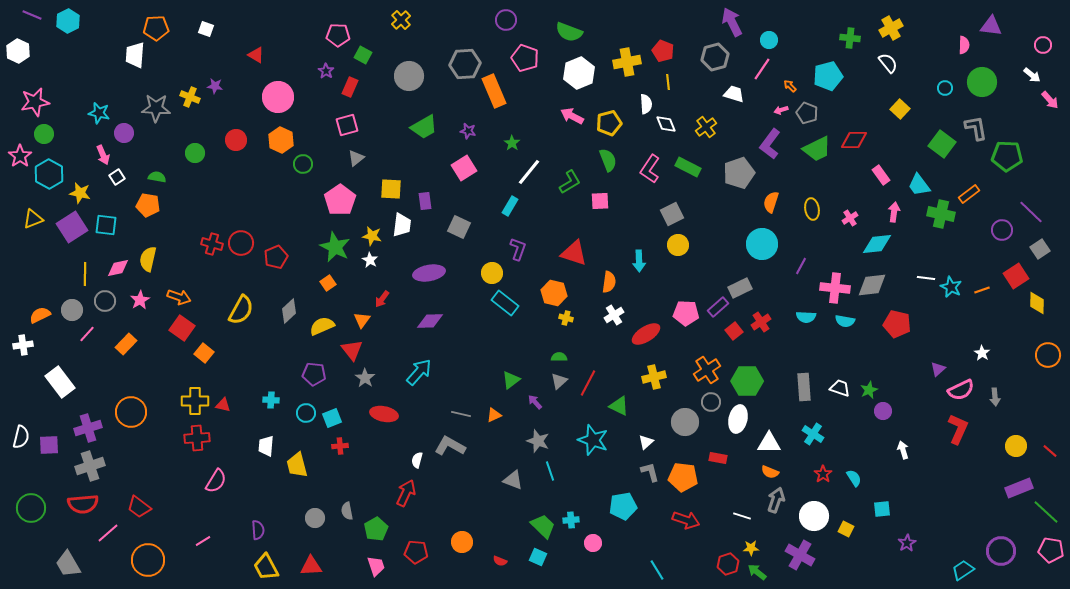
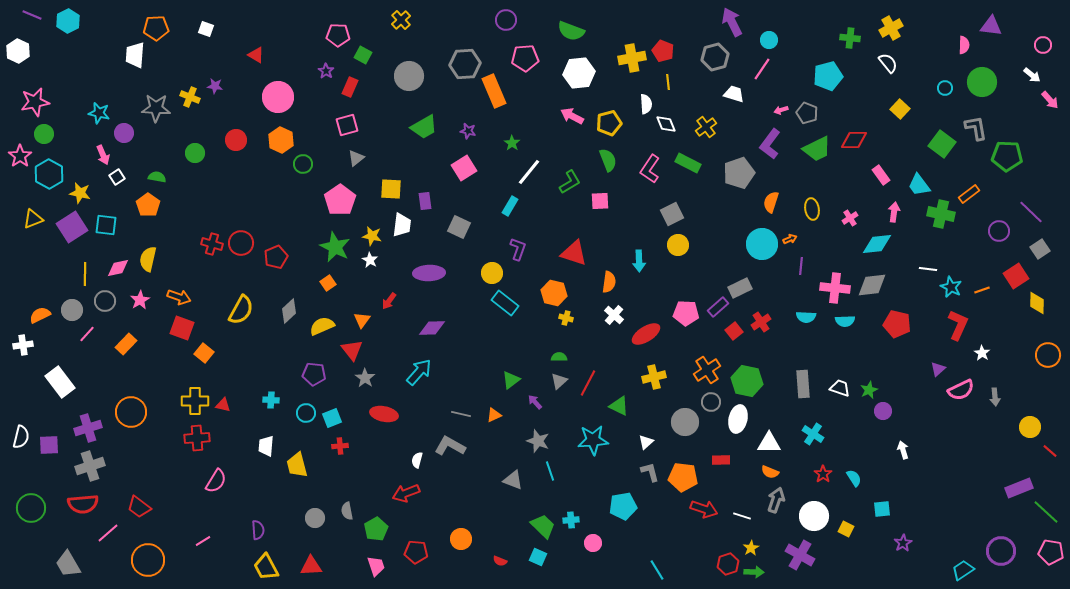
green semicircle at (569, 32): moved 2 px right, 1 px up
pink pentagon at (525, 58): rotated 24 degrees counterclockwise
yellow cross at (627, 62): moved 5 px right, 4 px up
white hexagon at (579, 73): rotated 16 degrees clockwise
orange arrow at (790, 86): moved 153 px down; rotated 112 degrees clockwise
green rectangle at (688, 167): moved 4 px up
orange pentagon at (148, 205): rotated 25 degrees clockwise
purple circle at (1002, 230): moved 3 px left, 1 px down
purple line at (801, 266): rotated 24 degrees counterclockwise
purple ellipse at (429, 273): rotated 8 degrees clockwise
white line at (926, 278): moved 2 px right, 9 px up
red arrow at (382, 299): moved 7 px right, 2 px down
white cross at (614, 315): rotated 18 degrees counterclockwise
purple diamond at (430, 321): moved 2 px right, 7 px down
cyan semicircle at (845, 321): rotated 12 degrees counterclockwise
red square at (182, 328): rotated 15 degrees counterclockwise
green hexagon at (747, 381): rotated 12 degrees clockwise
gray rectangle at (804, 387): moved 1 px left, 3 px up
red L-shape at (958, 429): moved 104 px up
cyan star at (593, 440): rotated 24 degrees counterclockwise
yellow circle at (1016, 446): moved 14 px right, 19 px up
red rectangle at (718, 458): moved 3 px right, 2 px down; rotated 12 degrees counterclockwise
red arrow at (406, 493): rotated 136 degrees counterclockwise
red arrow at (686, 520): moved 18 px right, 11 px up
orange circle at (462, 542): moved 1 px left, 3 px up
purple star at (907, 543): moved 4 px left
yellow star at (751, 548): rotated 28 degrees counterclockwise
pink pentagon at (1051, 550): moved 2 px down
green arrow at (757, 572): moved 3 px left; rotated 144 degrees clockwise
